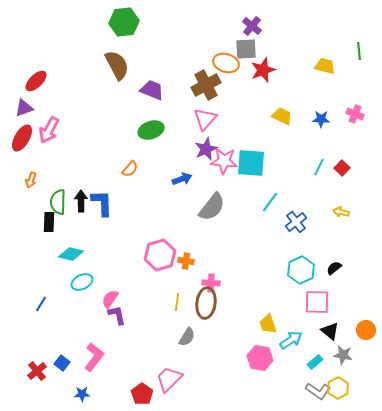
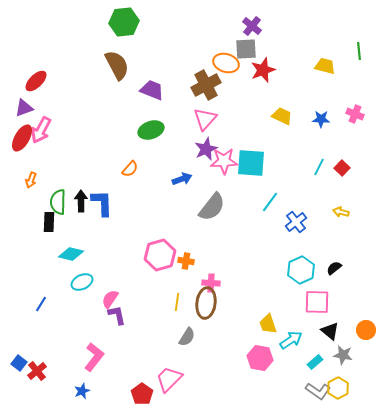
pink arrow at (49, 130): moved 8 px left
pink star at (224, 161): rotated 8 degrees counterclockwise
blue square at (62, 363): moved 43 px left
blue star at (82, 394): moved 3 px up; rotated 21 degrees counterclockwise
